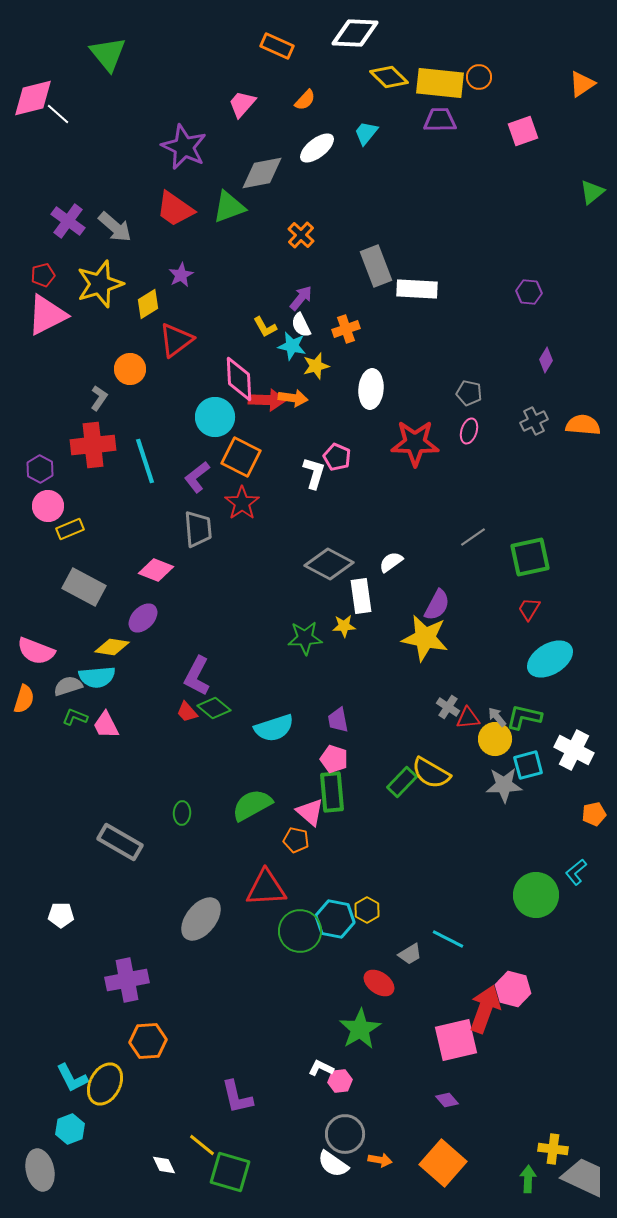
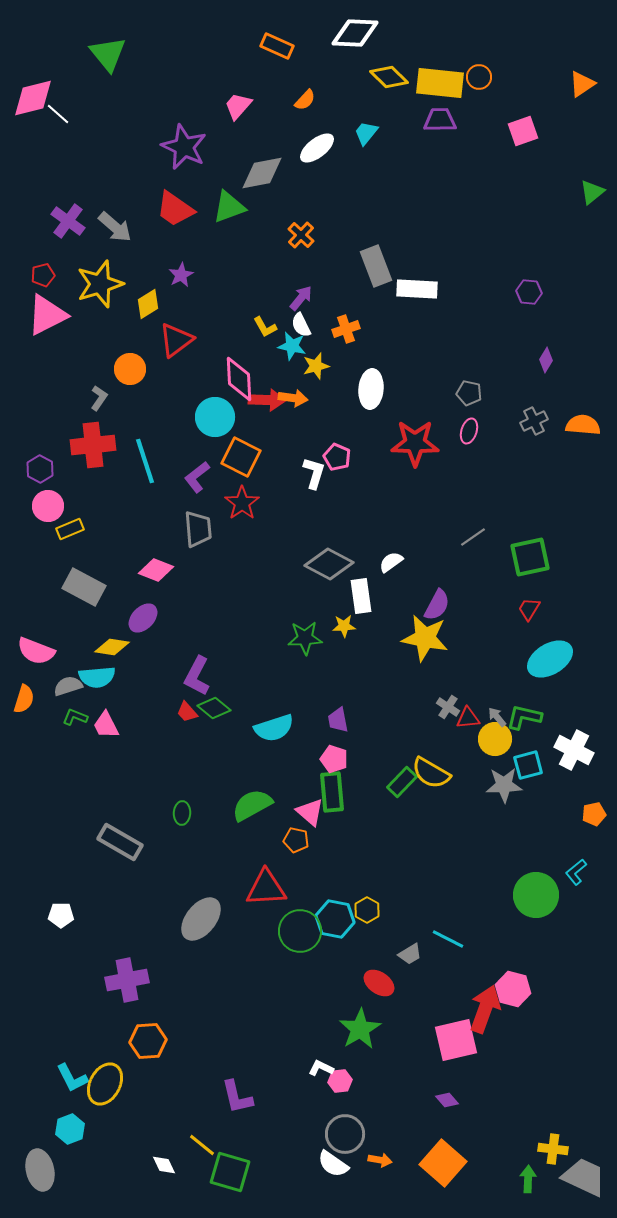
pink trapezoid at (242, 104): moved 4 px left, 2 px down
